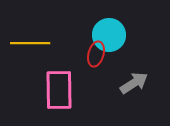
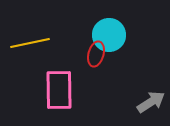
yellow line: rotated 12 degrees counterclockwise
gray arrow: moved 17 px right, 19 px down
